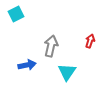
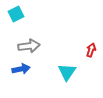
red arrow: moved 1 px right, 9 px down
gray arrow: moved 22 px left; rotated 70 degrees clockwise
blue arrow: moved 6 px left, 4 px down
